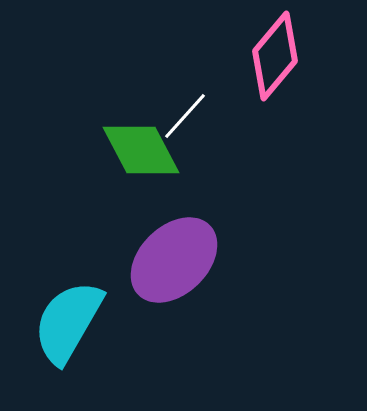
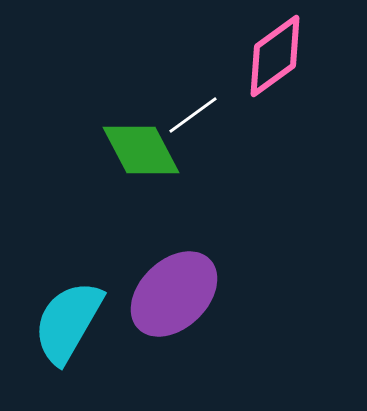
pink diamond: rotated 14 degrees clockwise
white line: moved 8 px right, 1 px up; rotated 12 degrees clockwise
purple ellipse: moved 34 px down
